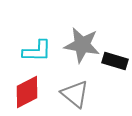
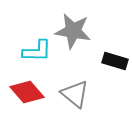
gray star: moved 9 px left, 14 px up
red diamond: rotated 76 degrees clockwise
